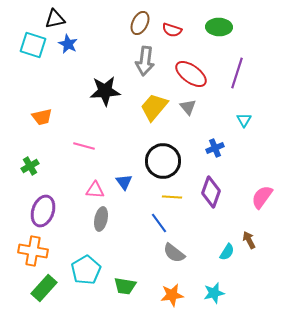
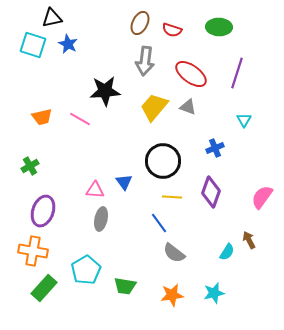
black triangle: moved 3 px left, 1 px up
gray triangle: rotated 30 degrees counterclockwise
pink line: moved 4 px left, 27 px up; rotated 15 degrees clockwise
